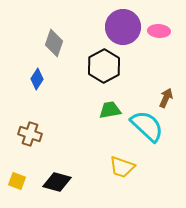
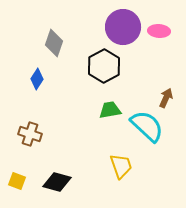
yellow trapezoid: moved 1 px left, 1 px up; rotated 128 degrees counterclockwise
